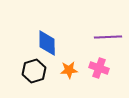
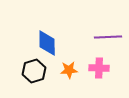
pink cross: rotated 18 degrees counterclockwise
